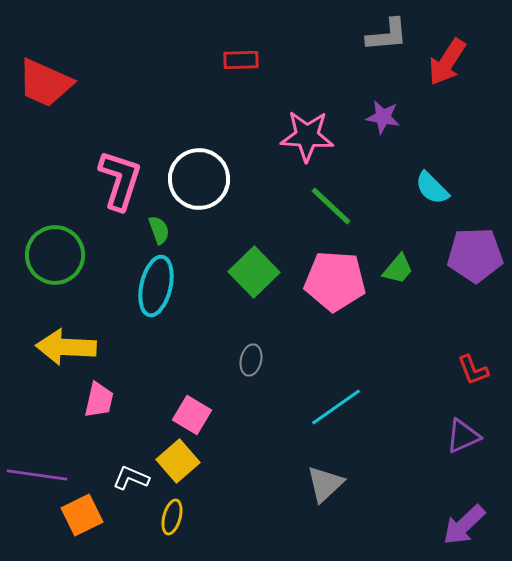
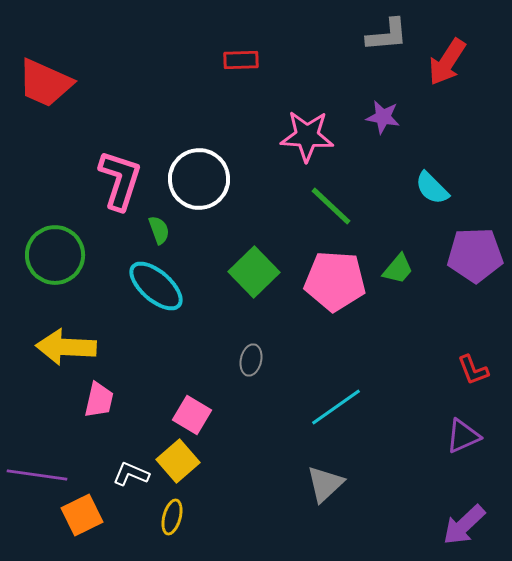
cyan ellipse: rotated 62 degrees counterclockwise
white L-shape: moved 4 px up
